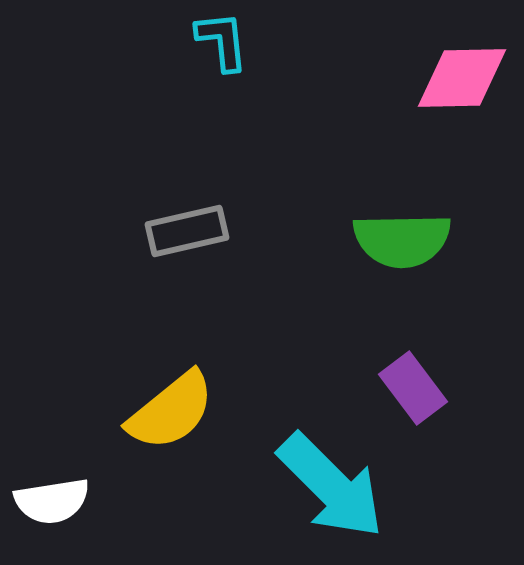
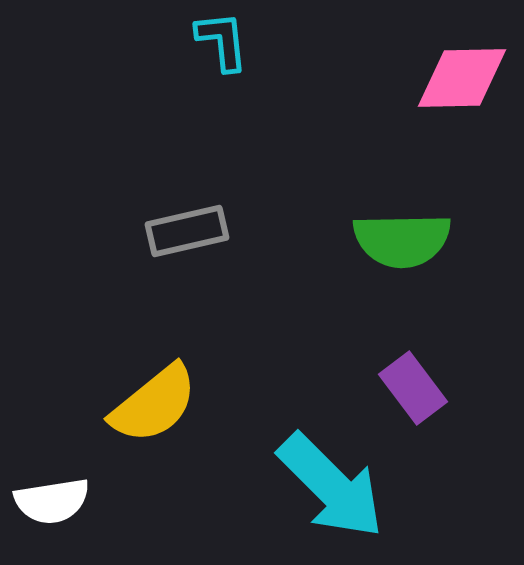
yellow semicircle: moved 17 px left, 7 px up
